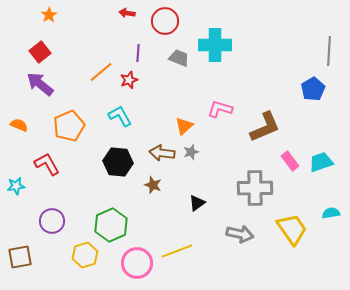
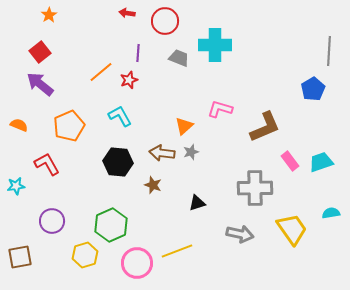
black triangle: rotated 18 degrees clockwise
